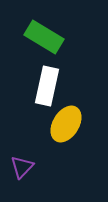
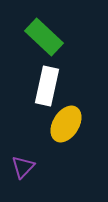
green rectangle: rotated 12 degrees clockwise
purple triangle: moved 1 px right
